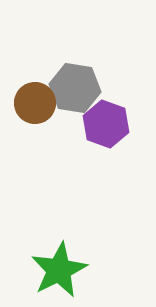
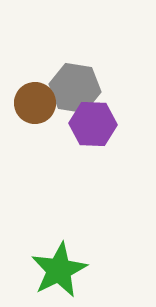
purple hexagon: moved 13 px left; rotated 18 degrees counterclockwise
